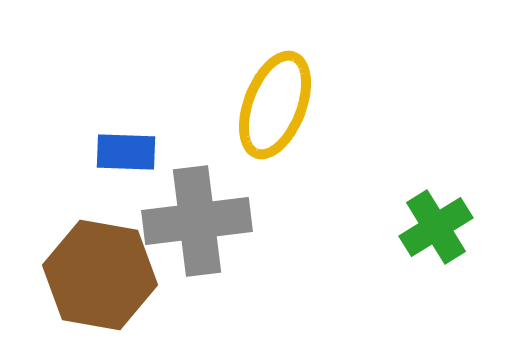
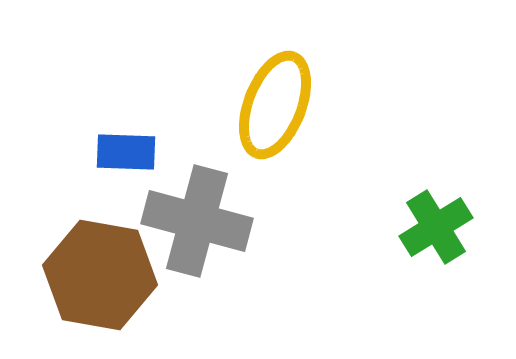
gray cross: rotated 22 degrees clockwise
